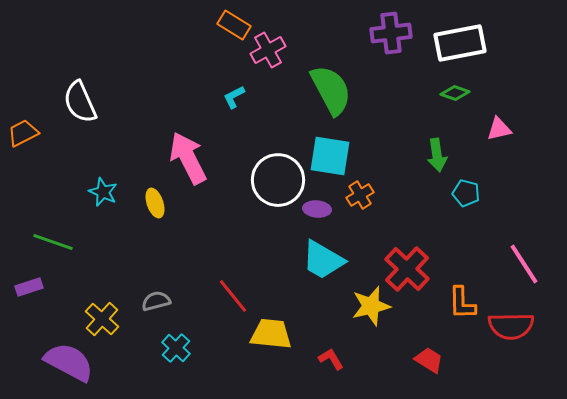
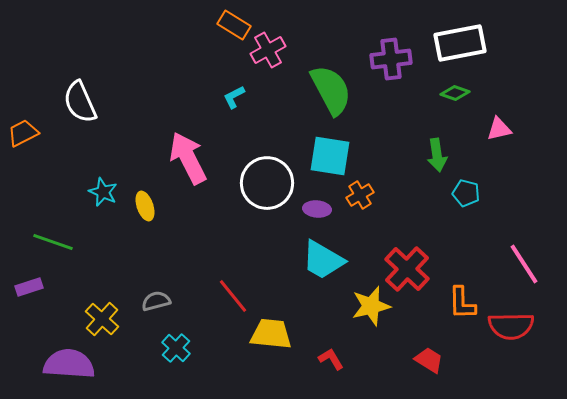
purple cross: moved 26 px down
white circle: moved 11 px left, 3 px down
yellow ellipse: moved 10 px left, 3 px down
purple semicircle: moved 2 px down; rotated 24 degrees counterclockwise
